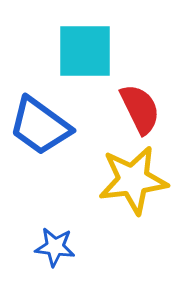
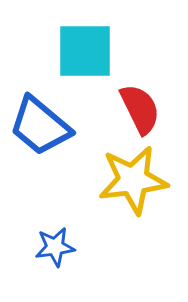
blue trapezoid: rotated 4 degrees clockwise
blue star: rotated 15 degrees counterclockwise
